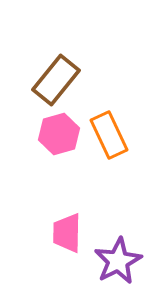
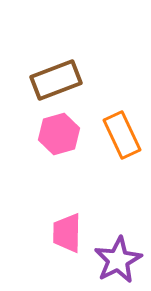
brown rectangle: rotated 30 degrees clockwise
orange rectangle: moved 13 px right
purple star: moved 1 px up
